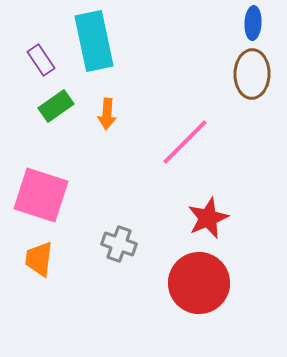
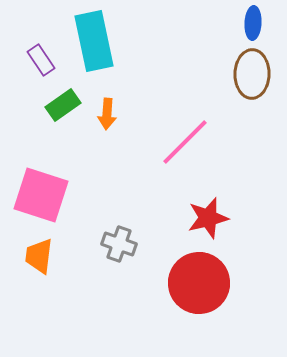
green rectangle: moved 7 px right, 1 px up
red star: rotated 9 degrees clockwise
orange trapezoid: moved 3 px up
